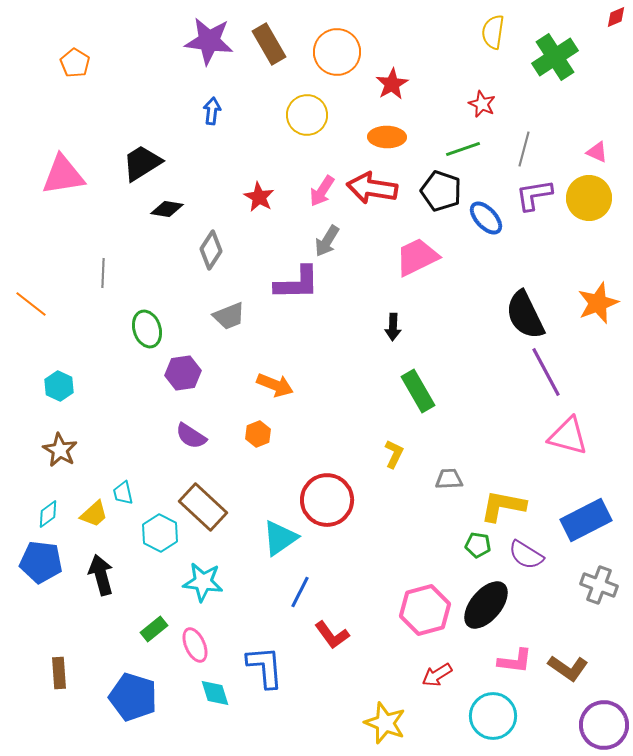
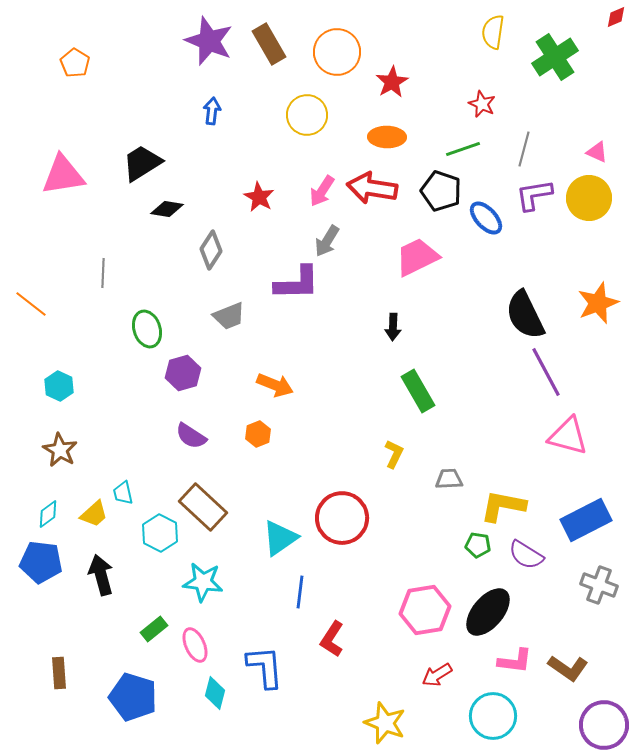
purple star at (209, 41): rotated 15 degrees clockwise
red star at (392, 84): moved 2 px up
purple hexagon at (183, 373): rotated 8 degrees counterclockwise
red circle at (327, 500): moved 15 px right, 18 px down
blue line at (300, 592): rotated 20 degrees counterclockwise
black ellipse at (486, 605): moved 2 px right, 7 px down
pink hexagon at (425, 610): rotated 6 degrees clockwise
red L-shape at (332, 635): moved 4 px down; rotated 69 degrees clockwise
cyan diamond at (215, 693): rotated 32 degrees clockwise
